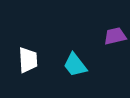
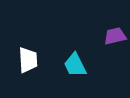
cyan trapezoid: rotated 12 degrees clockwise
